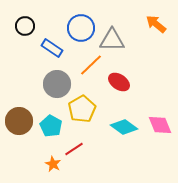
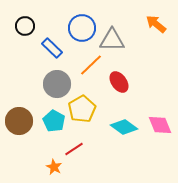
blue circle: moved 1 px right
blue rectangle: rotated 10 degrees clockwise
red ellipse: rotated 20 degrees clockwise
cyan pentagon: moved 3 px right, 5 px up
orange star: moved 1 px right, 3 px down
